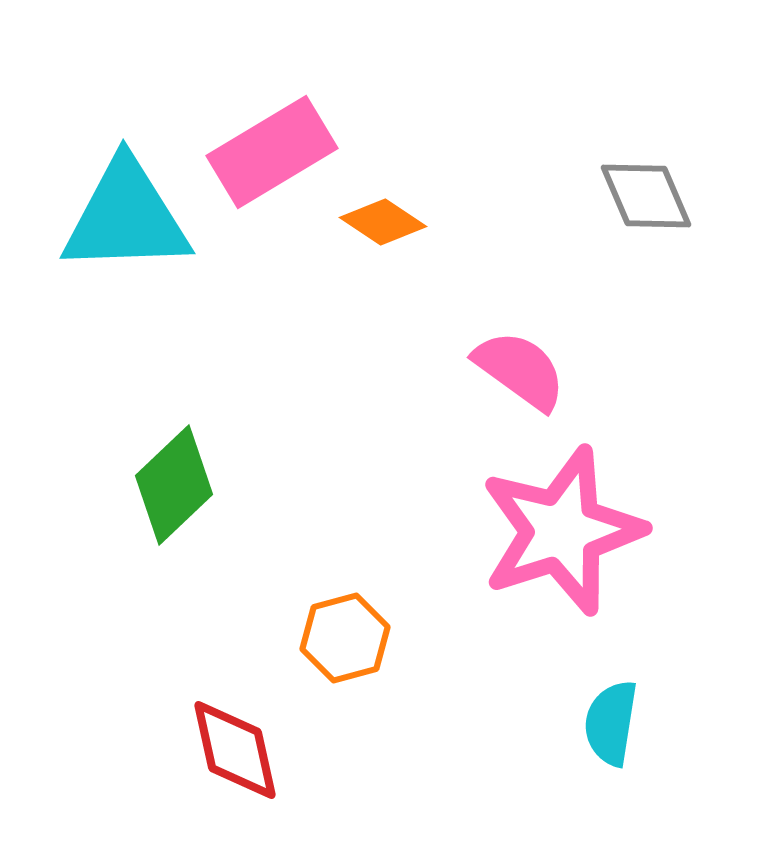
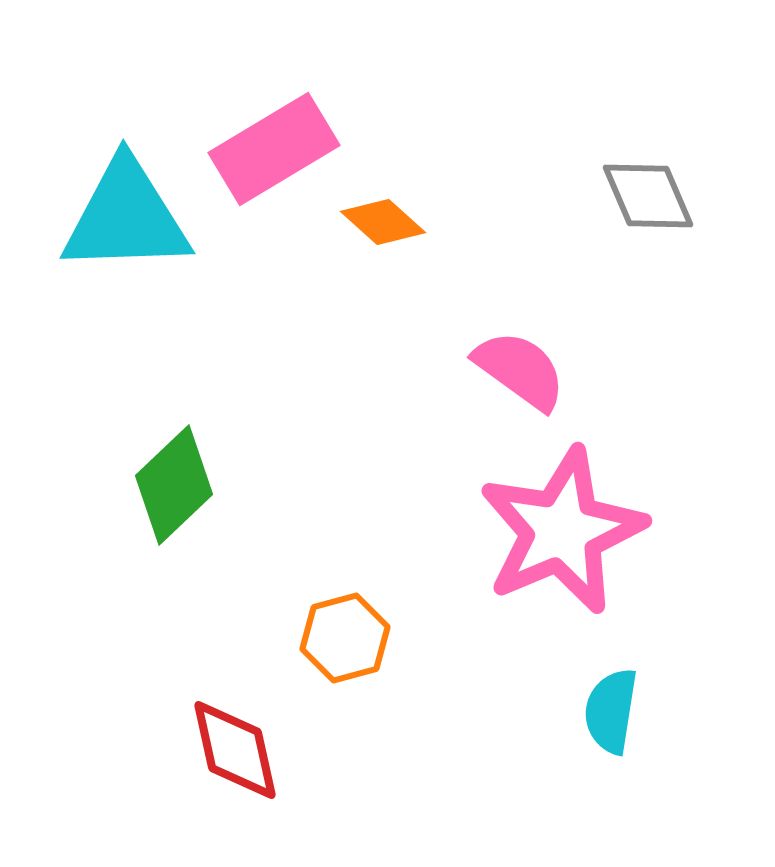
pink rectangle: moved 2 px right, 3 px up
gray diamond: moved 2 px right
orange diamond: rotated 8 degrees clockwise
pink star: rotated 5 degrees counterclockwise
cyan semicircle: moved 12 px up
